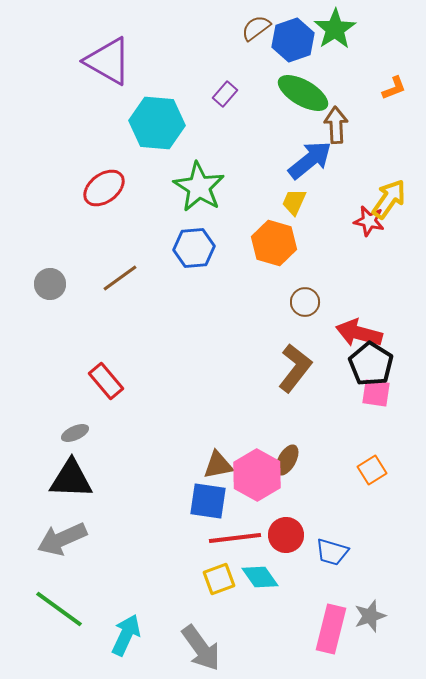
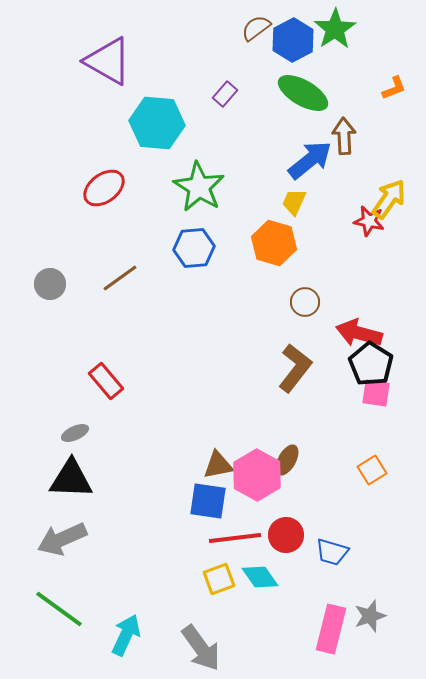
blue hexagon at (293, 40): rotated 9 degrees counterclockwise
brown arrow at (336, 125): moved 8 px right, 11 px down
